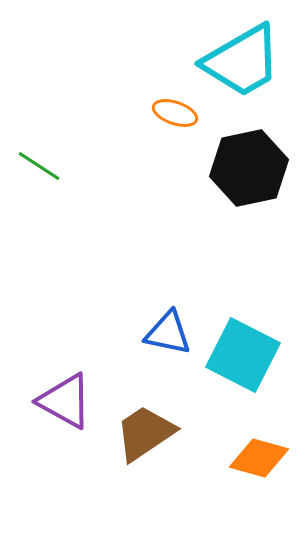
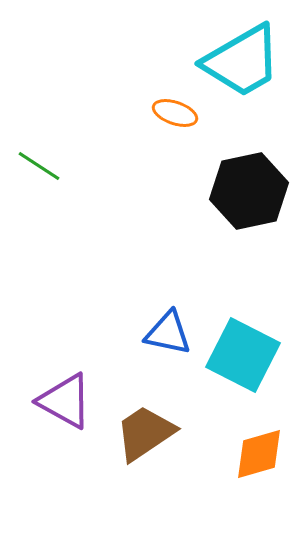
black hexagon: moved 23 px down
orange diamond: moved 4 px up; rotated 32 degrees counterclockwise
